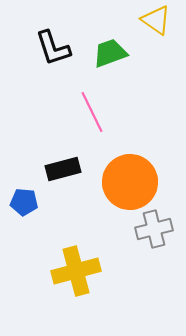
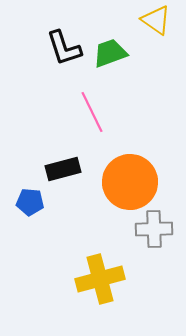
black L-shape: moved 11 px right
blue pentagon: moved 6 px right
gray cross: rotated 12 degrees clockwise
yellow cross: moved 24 px right, 8 px down
